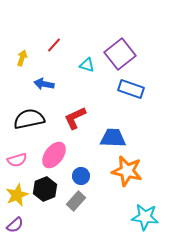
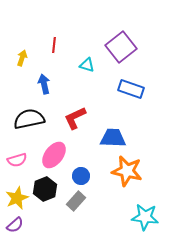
red line: rotated 35 degrees counterclockwise
purple square: moved 1 px right, 7 px up
blue arrow: rotated 66 degrees clockwise
yellow star: moved 3 px down
